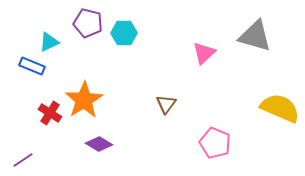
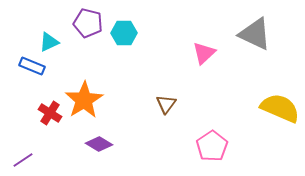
gray triangle: moved 2 px up; rotated 9 degrees clockwise
pink pentagon: moved 3 px left, 3 px down; rotated 16 degrees clockwise
